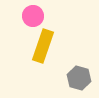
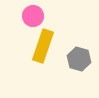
gray hexagon: moved 19 px up
